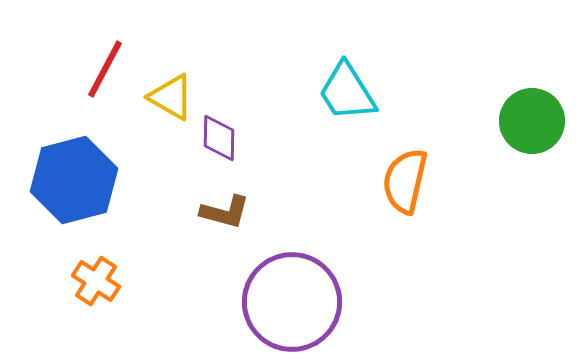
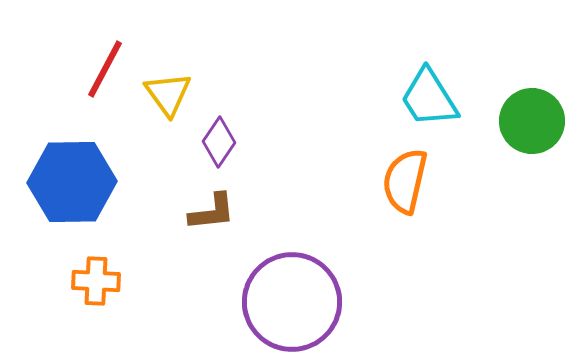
cyan trapezoid: moved 82 px right, 6 px down
yellow triangle: moved 3 px left, 3 px up; rotated 24 degrees clockwise
purple diamond: moved 4 px down; rotated 33 degrees clockwise
blue hexagon: moved 2 px left, 2 px down; rotated 14 degrees clockwise
brown L-shape: moved 13 px left; rotated 21 degrees counterclockwise
orange cross: rotated 30 degrees counterclockwise
